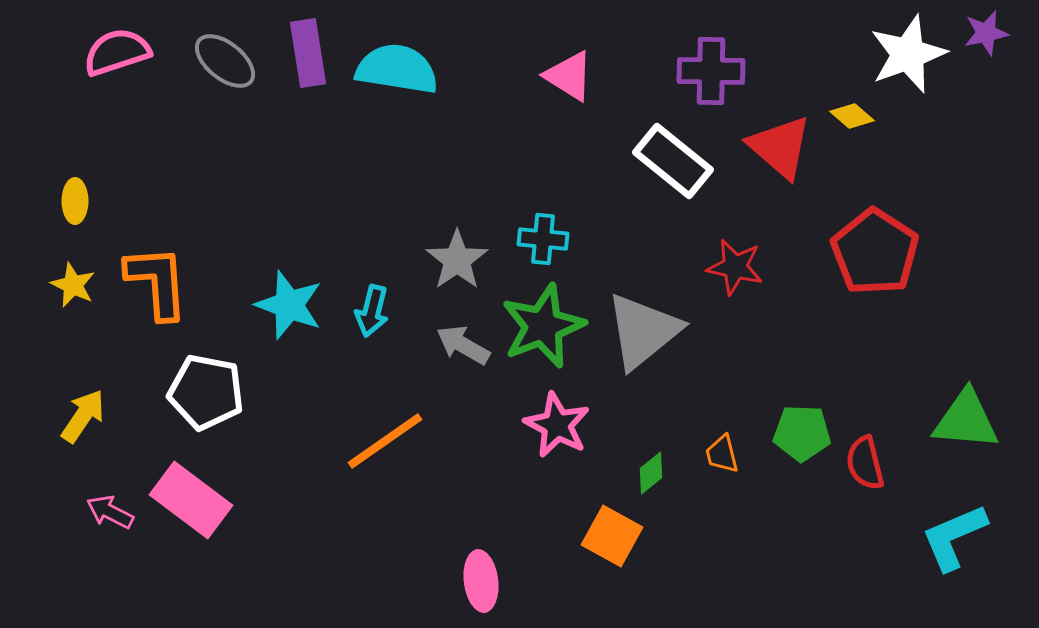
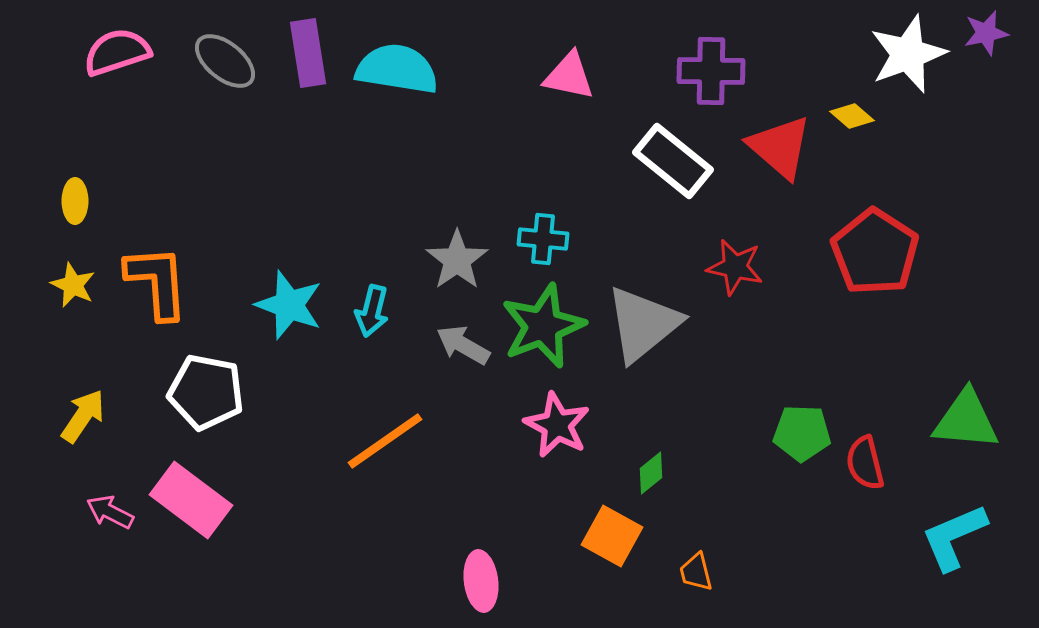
pink triangle: rotated 20 degrees counterclockwise
gray triangle: moved 7 px up
orange trapezoid: moved 26 px left, 118 px down
